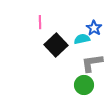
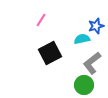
pink line: moved 1 px right, 2 px up; rotated 32 degrees clockwise
blue star: moved 2 px right, 2 px up; rotated 21 degrees clockwise
black square: moved 6 px left, 8 px down; rotated 15 degrees clockwise
gray L-shape: rotated 30 degrees counterclockwise
